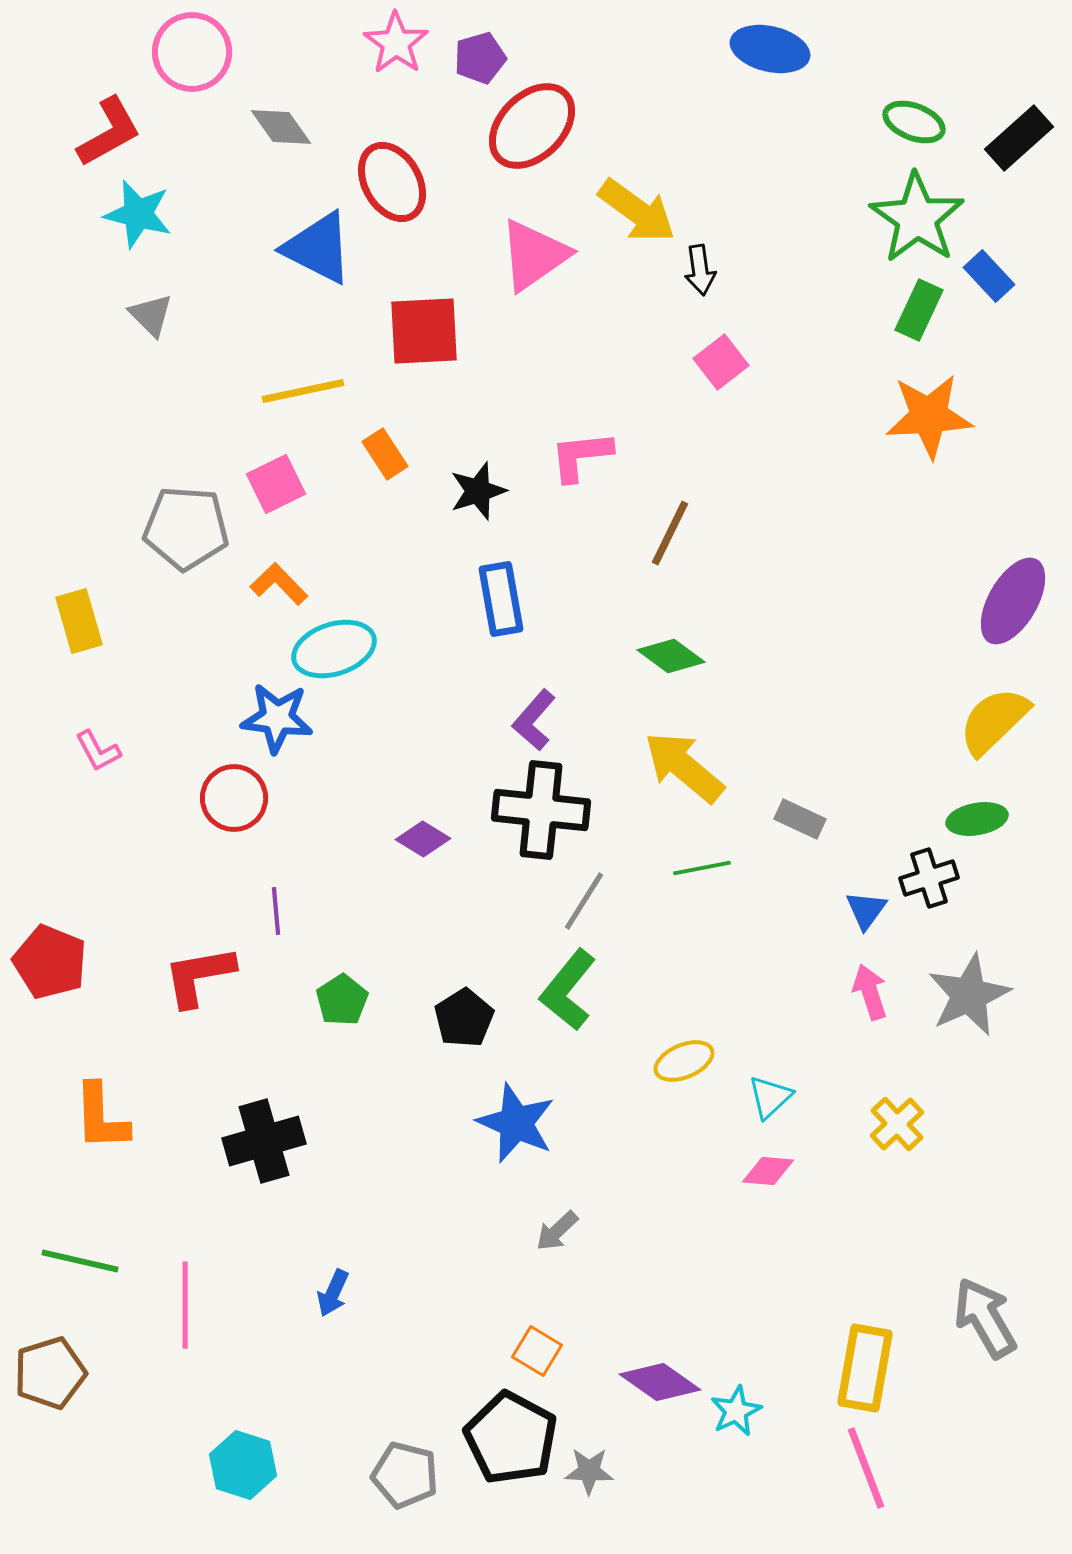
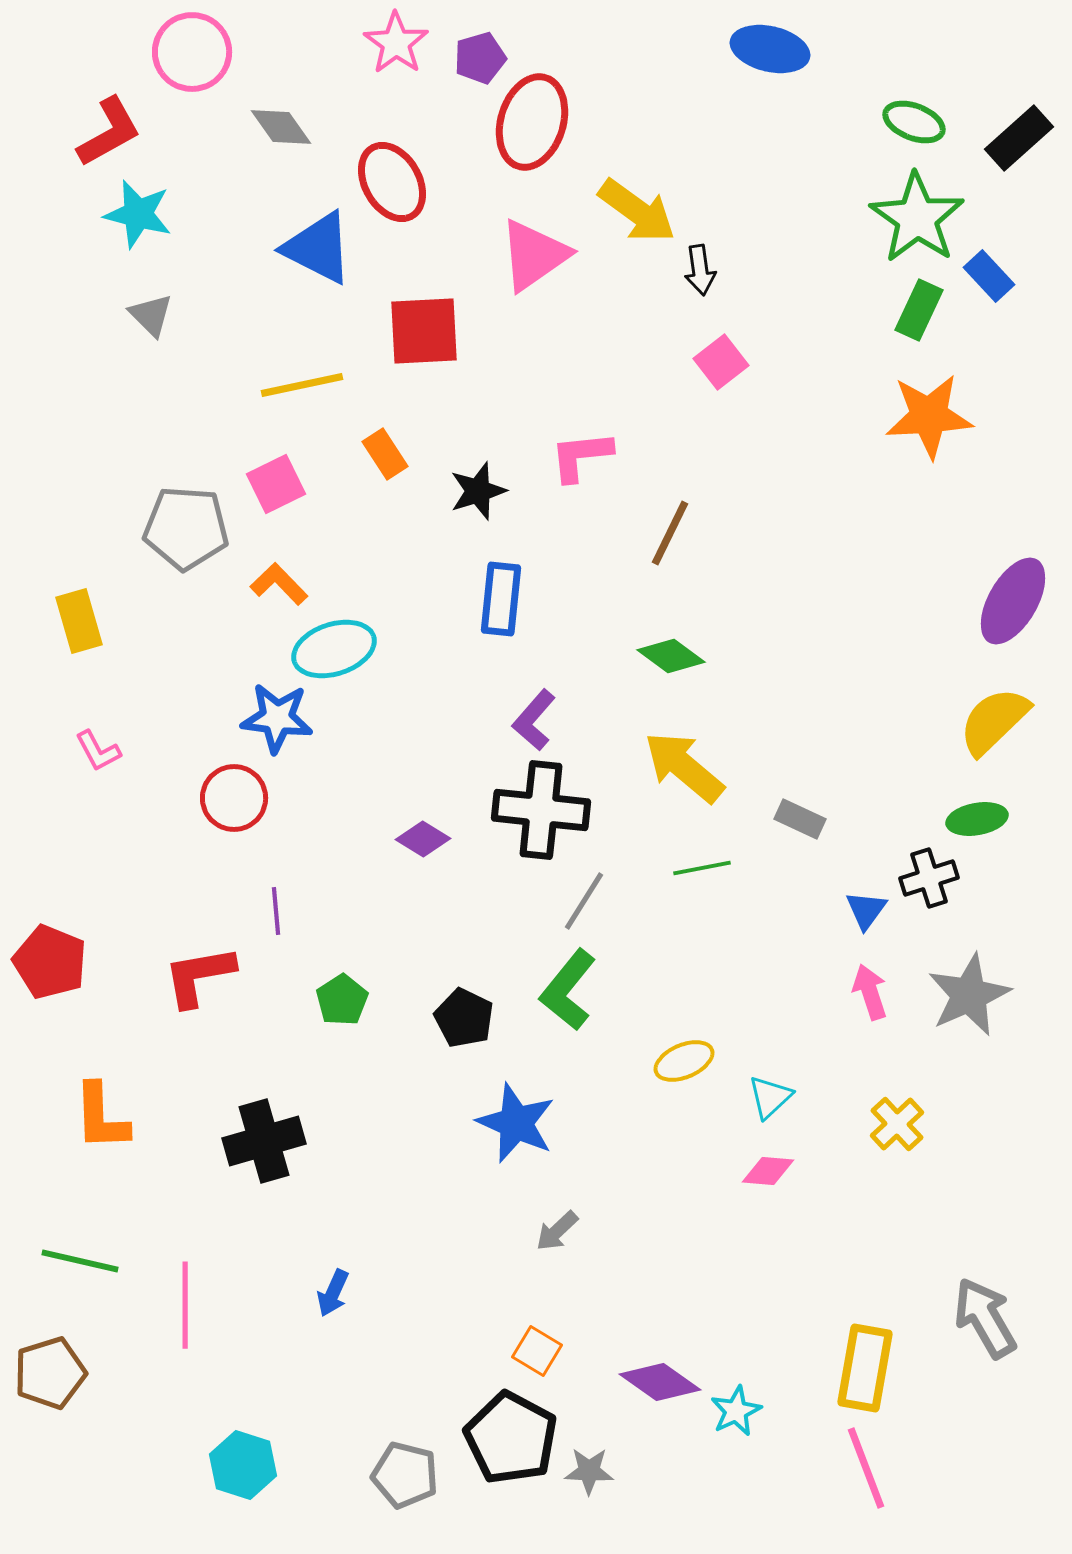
red ellipse at (532, 126): moved 4 px up; rotated 28 degrees counterclockwise
yellow line at (303, 391): moved 1 px left, 6 px up
blue rectangle at (501, 599): rotated 16 degrees clockwise
black pentagon at (464, 1018): rotated 14 degrees counterclockwise
